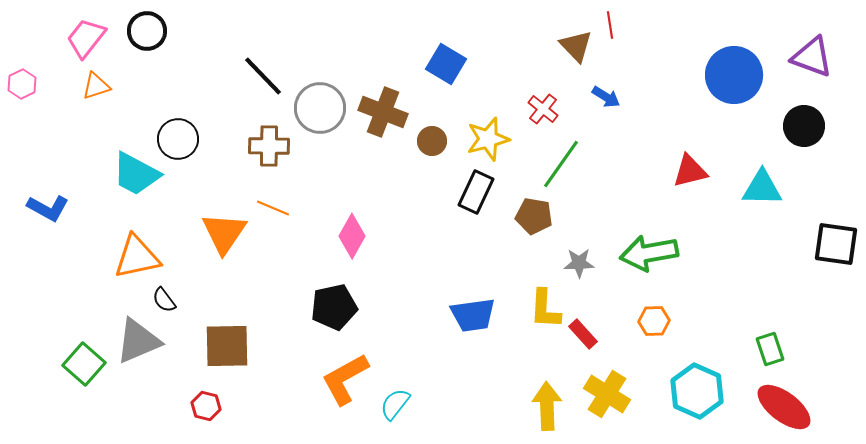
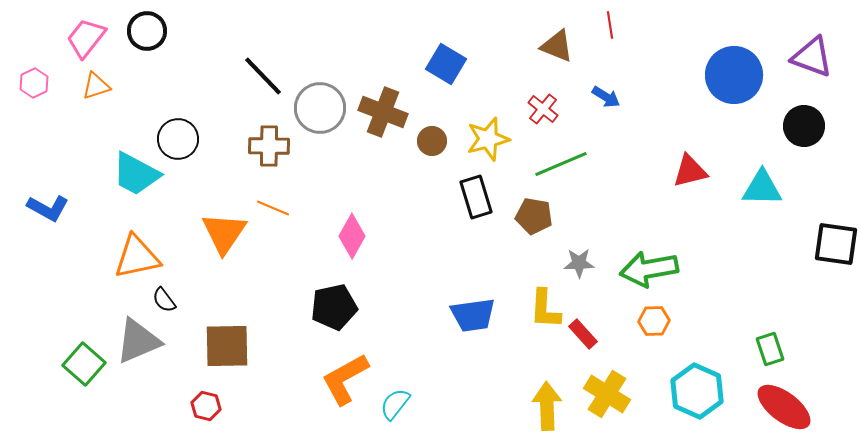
brown triangle at (576, 46): moved 19 px left; rotated 24 degrees counterclockwise
pink hexagon at (22, 84): moved 12 px right, 1 px up
green line at (561, 164): rotated 32 degrees clockwise
black rectangle at (476, 192): moved 5 px down; rotated 42 degrees counterclockwise
green arrow at (649, 253): moved 16 px down
